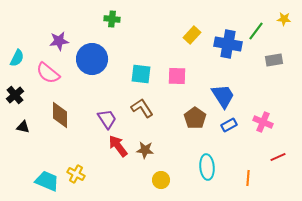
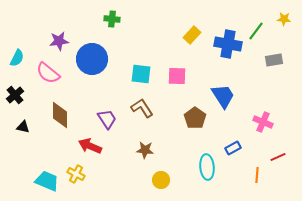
blue rectangle: moved 4 px right, 23 px down
red arrow: moved 28 px left; rotated 30 degrees counterclockwise
orange line: moved 9 px right, 3 px up
